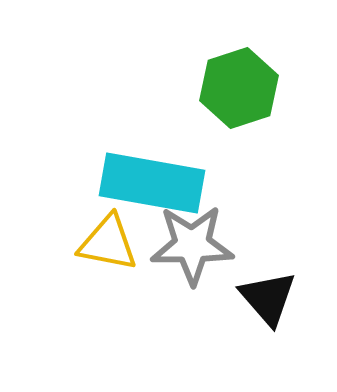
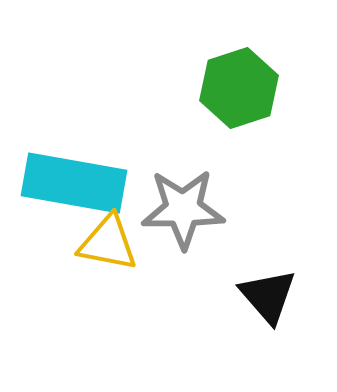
cyan rectangle: moved 78 px left
gray star: moved 9 px left, 36 px up
black triangle: moved 2 px up
